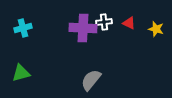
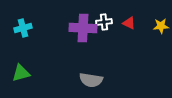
yellow star: moved 5 px right, 3 px up; rotated 21 degrees counterclockwise
gray semicircle: rotated 120 degrees counterclockwise
